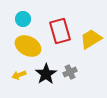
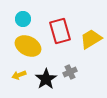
black star: moved 5 px down
